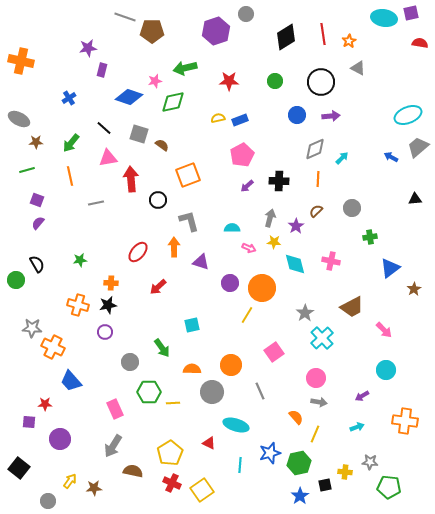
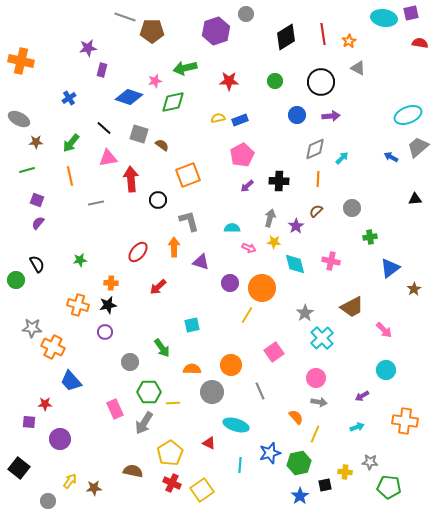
gray arrow at (113, 446): moved 31 px right, 23 px up
